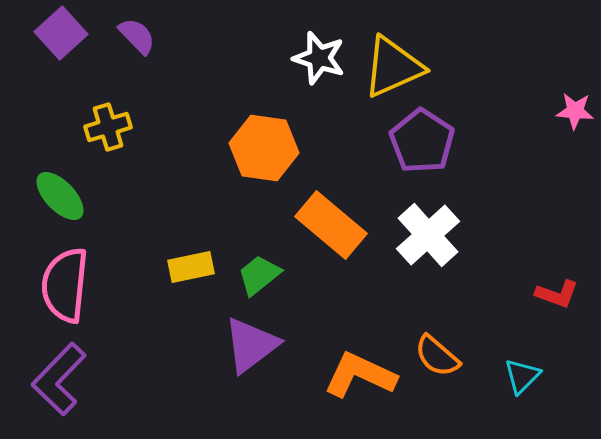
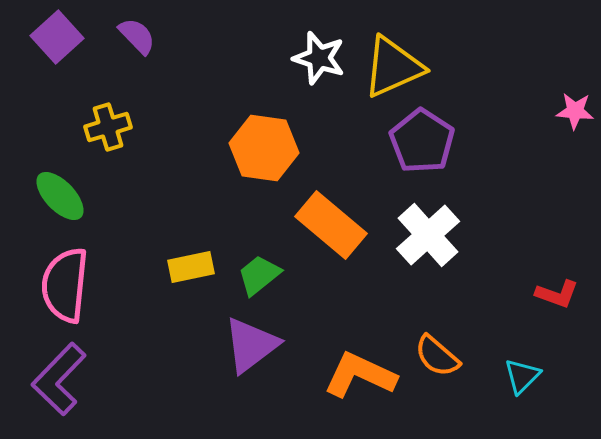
purple square: moved 4 px left, 4 px down
